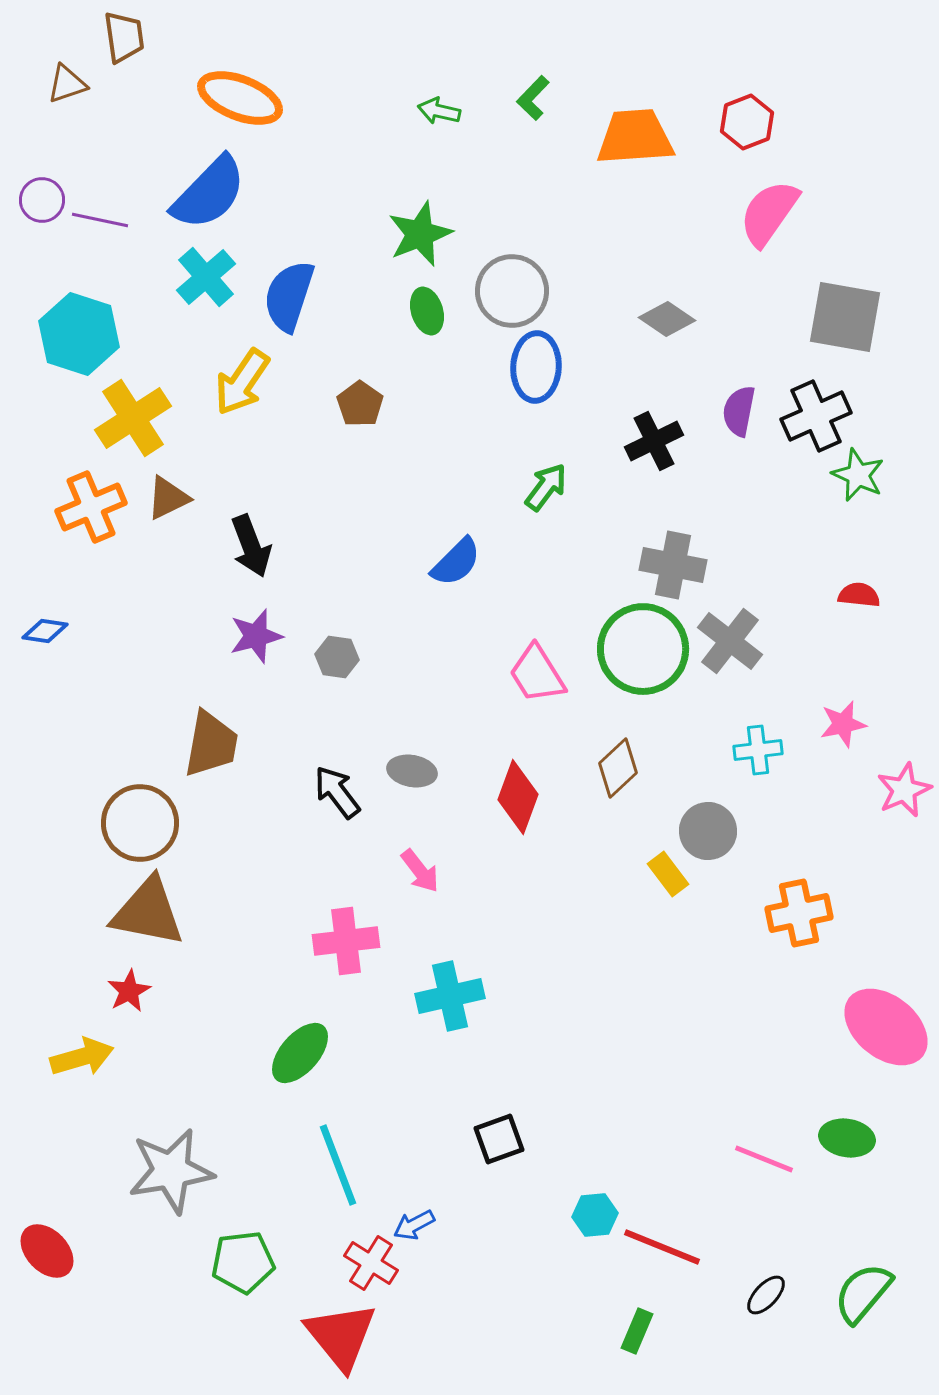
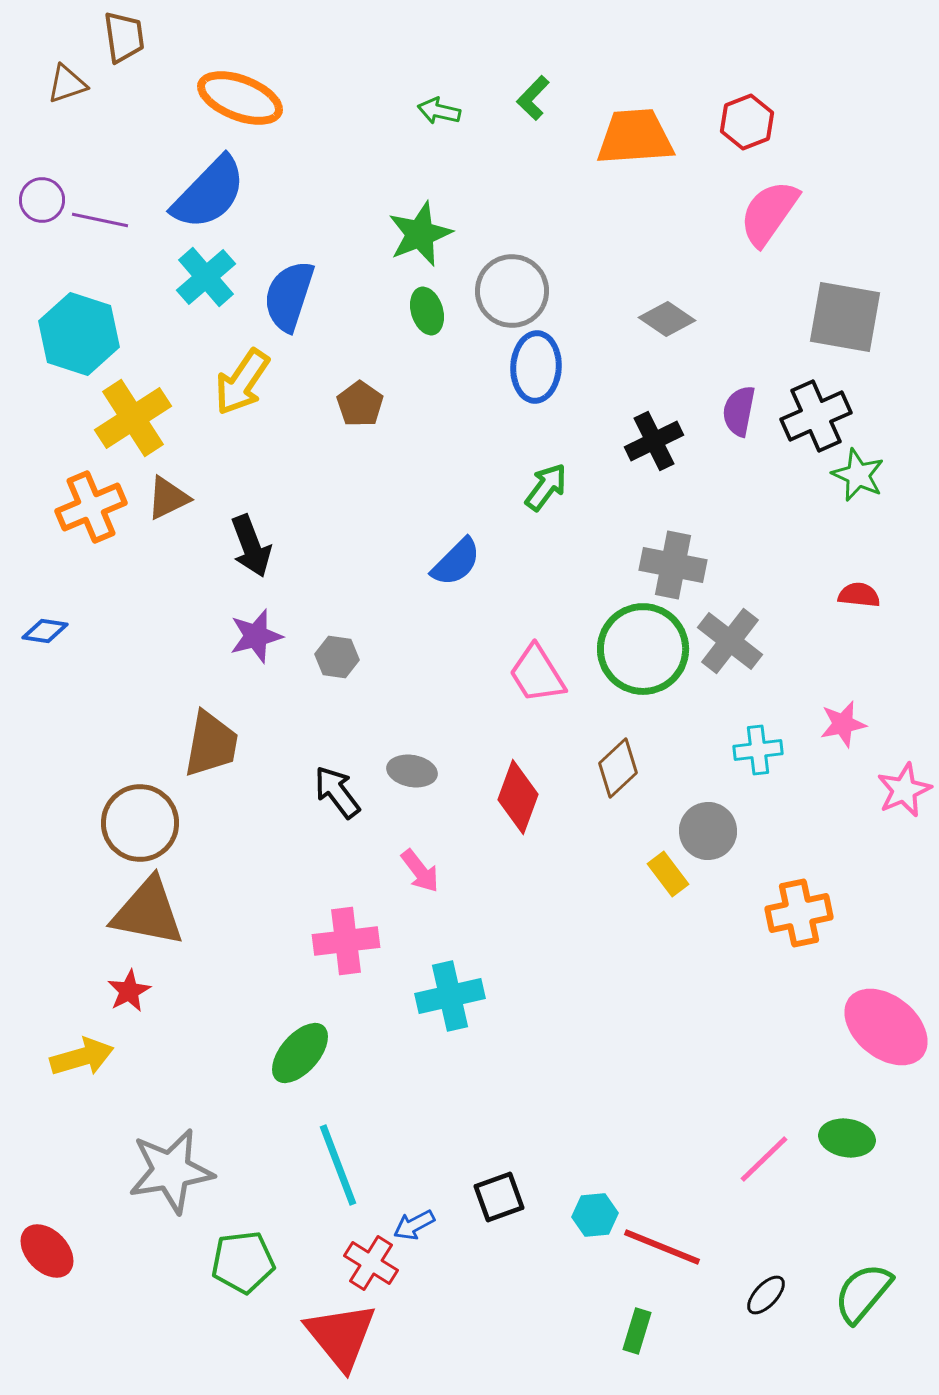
black square at (499, 1139): moved 58 px down
pink line at (764, 1159): rotated 66 degrees counterclockwise
green rectangle at (637, 1331): rotated 6 degrees counterclockwise
